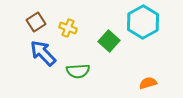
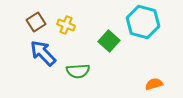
cyan hexagon: rotated 16 degrees counterclockwise
yellow cross: moved 2 px left, 3 px up
orange semicircle: moved 6 px right, 1 px down
